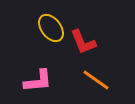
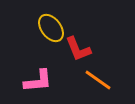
red L-shape: moved 5 px left, 7 px down
orange line: moved 2 px right
